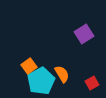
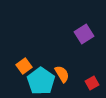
orange square: moved 5 px left
cyan pentagon: rotated 8 degrees counterclockwise
